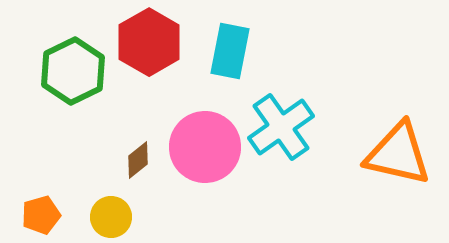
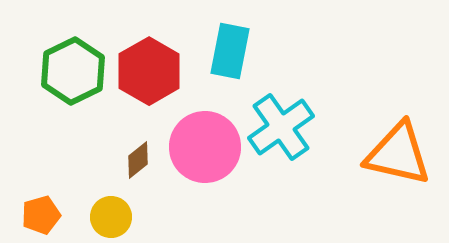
red hexagon: moved 29 px down
